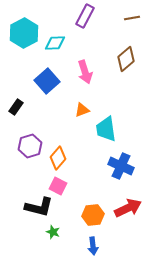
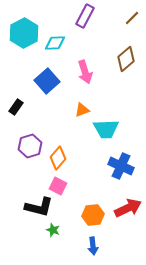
brown line: rotated 35 degrees counterclockwise
cyan trapezoid: rotated 84 degrees counterclockwise
green star: moved 2 px up
